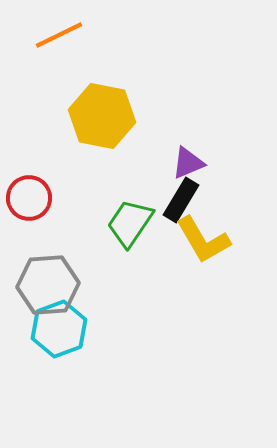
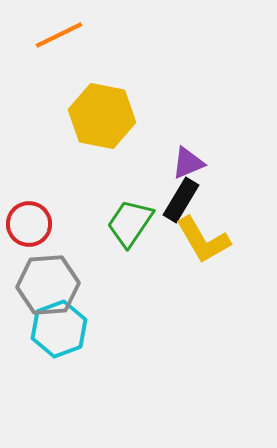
red circle: moved 26 px down
